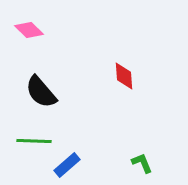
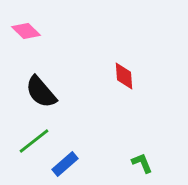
pink diamond: moved 3 px left, 1 px down
green line: rotated 40 degrees counterclockwise
blue rectangle: moved 2 px left, 1 px up
